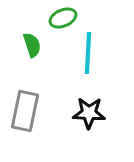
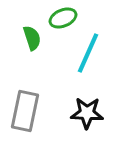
green semicircle: moved 7 px up
cyan line: rotated 21 degrees clockwise
black star: moved 2 px left
